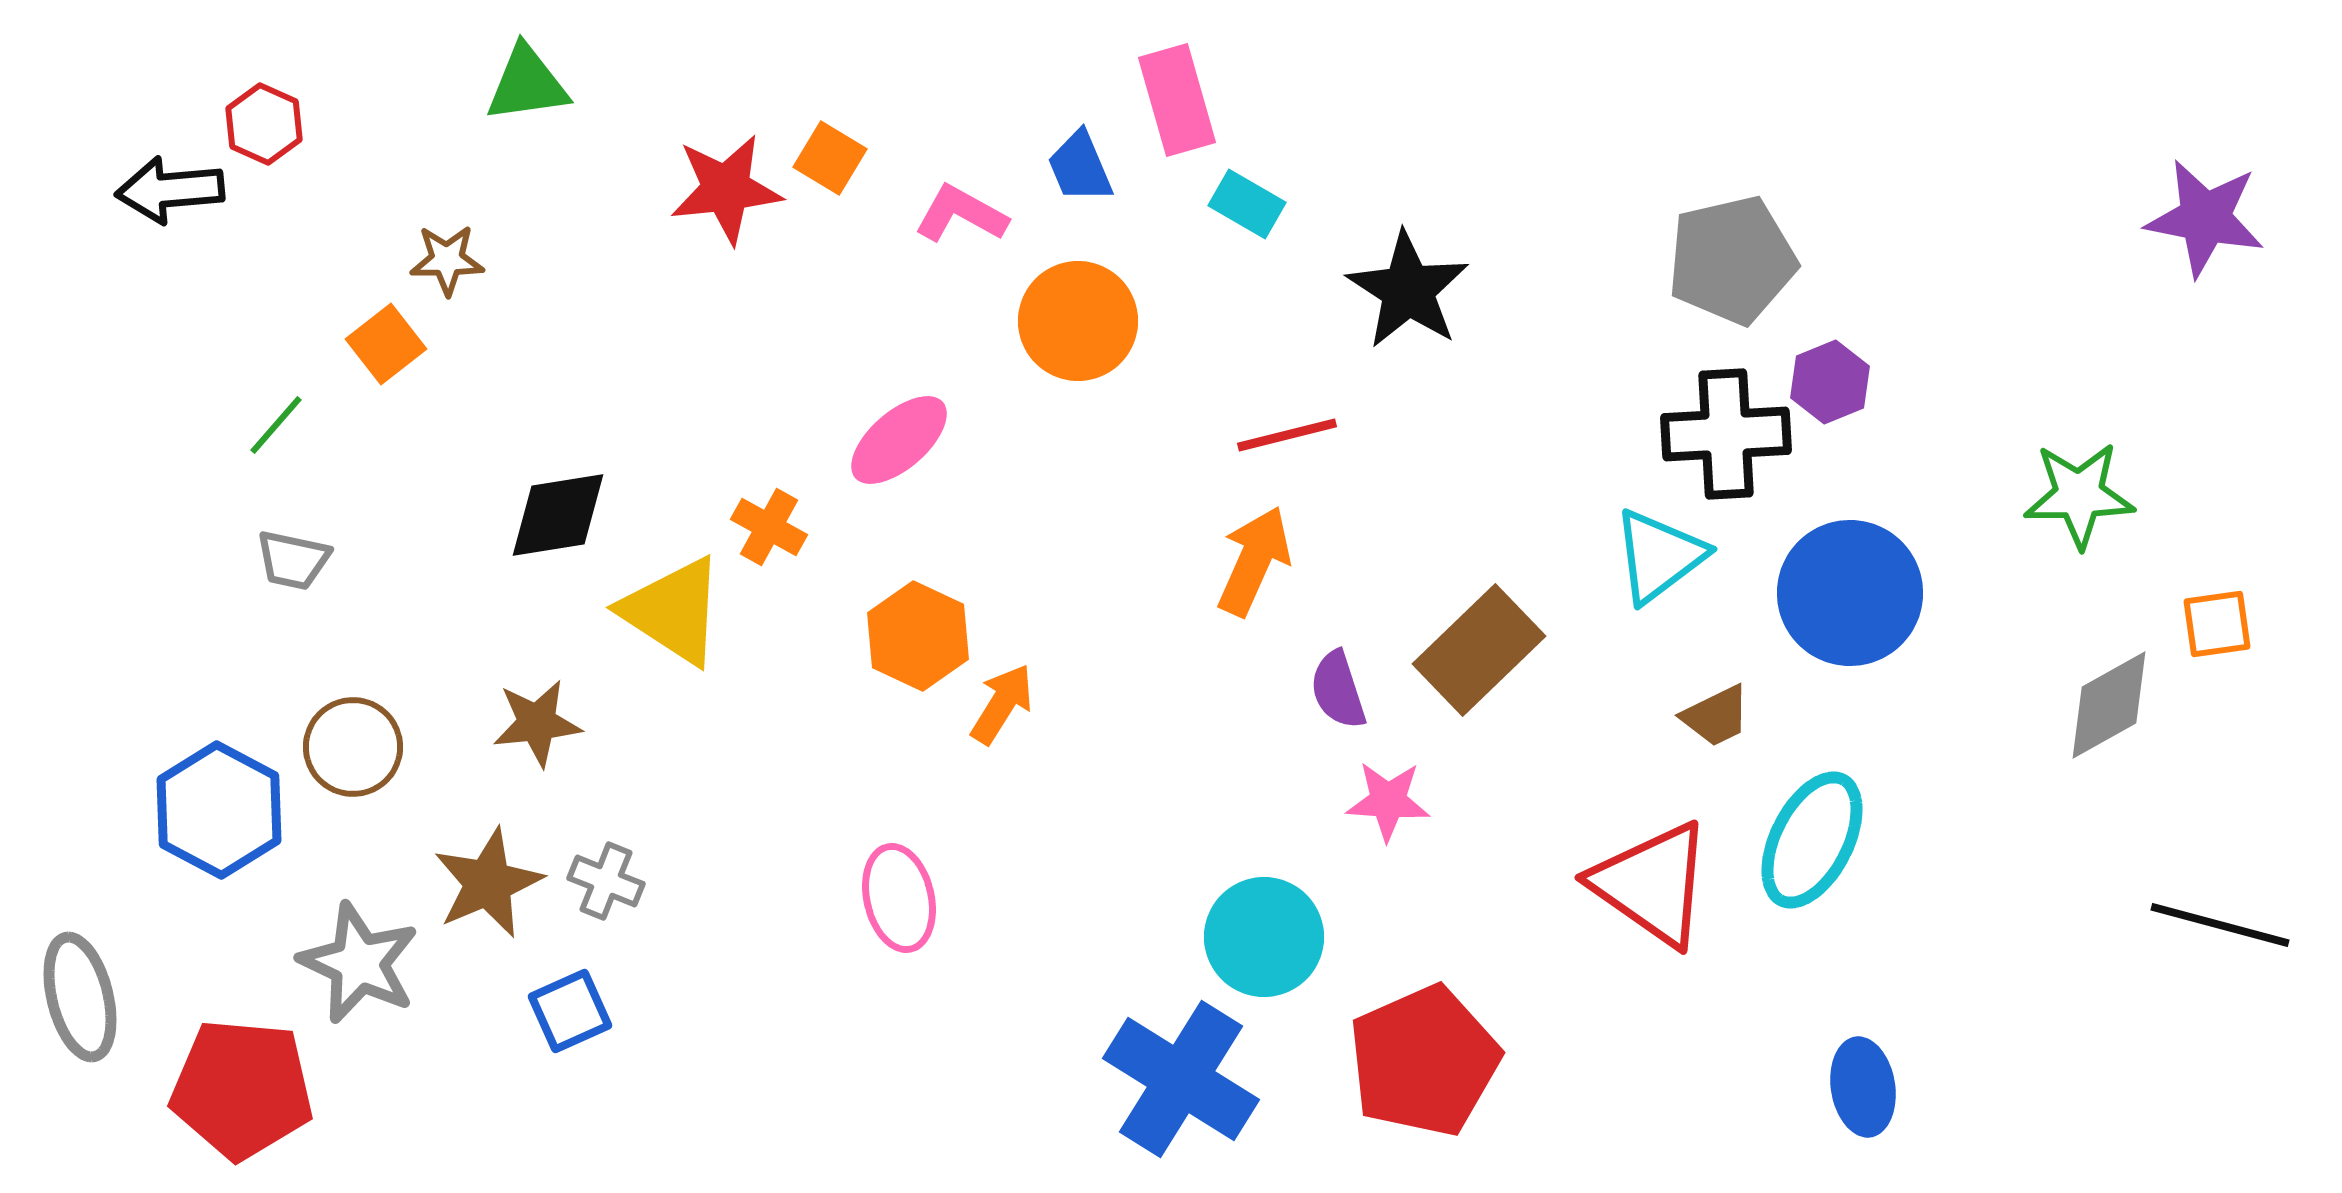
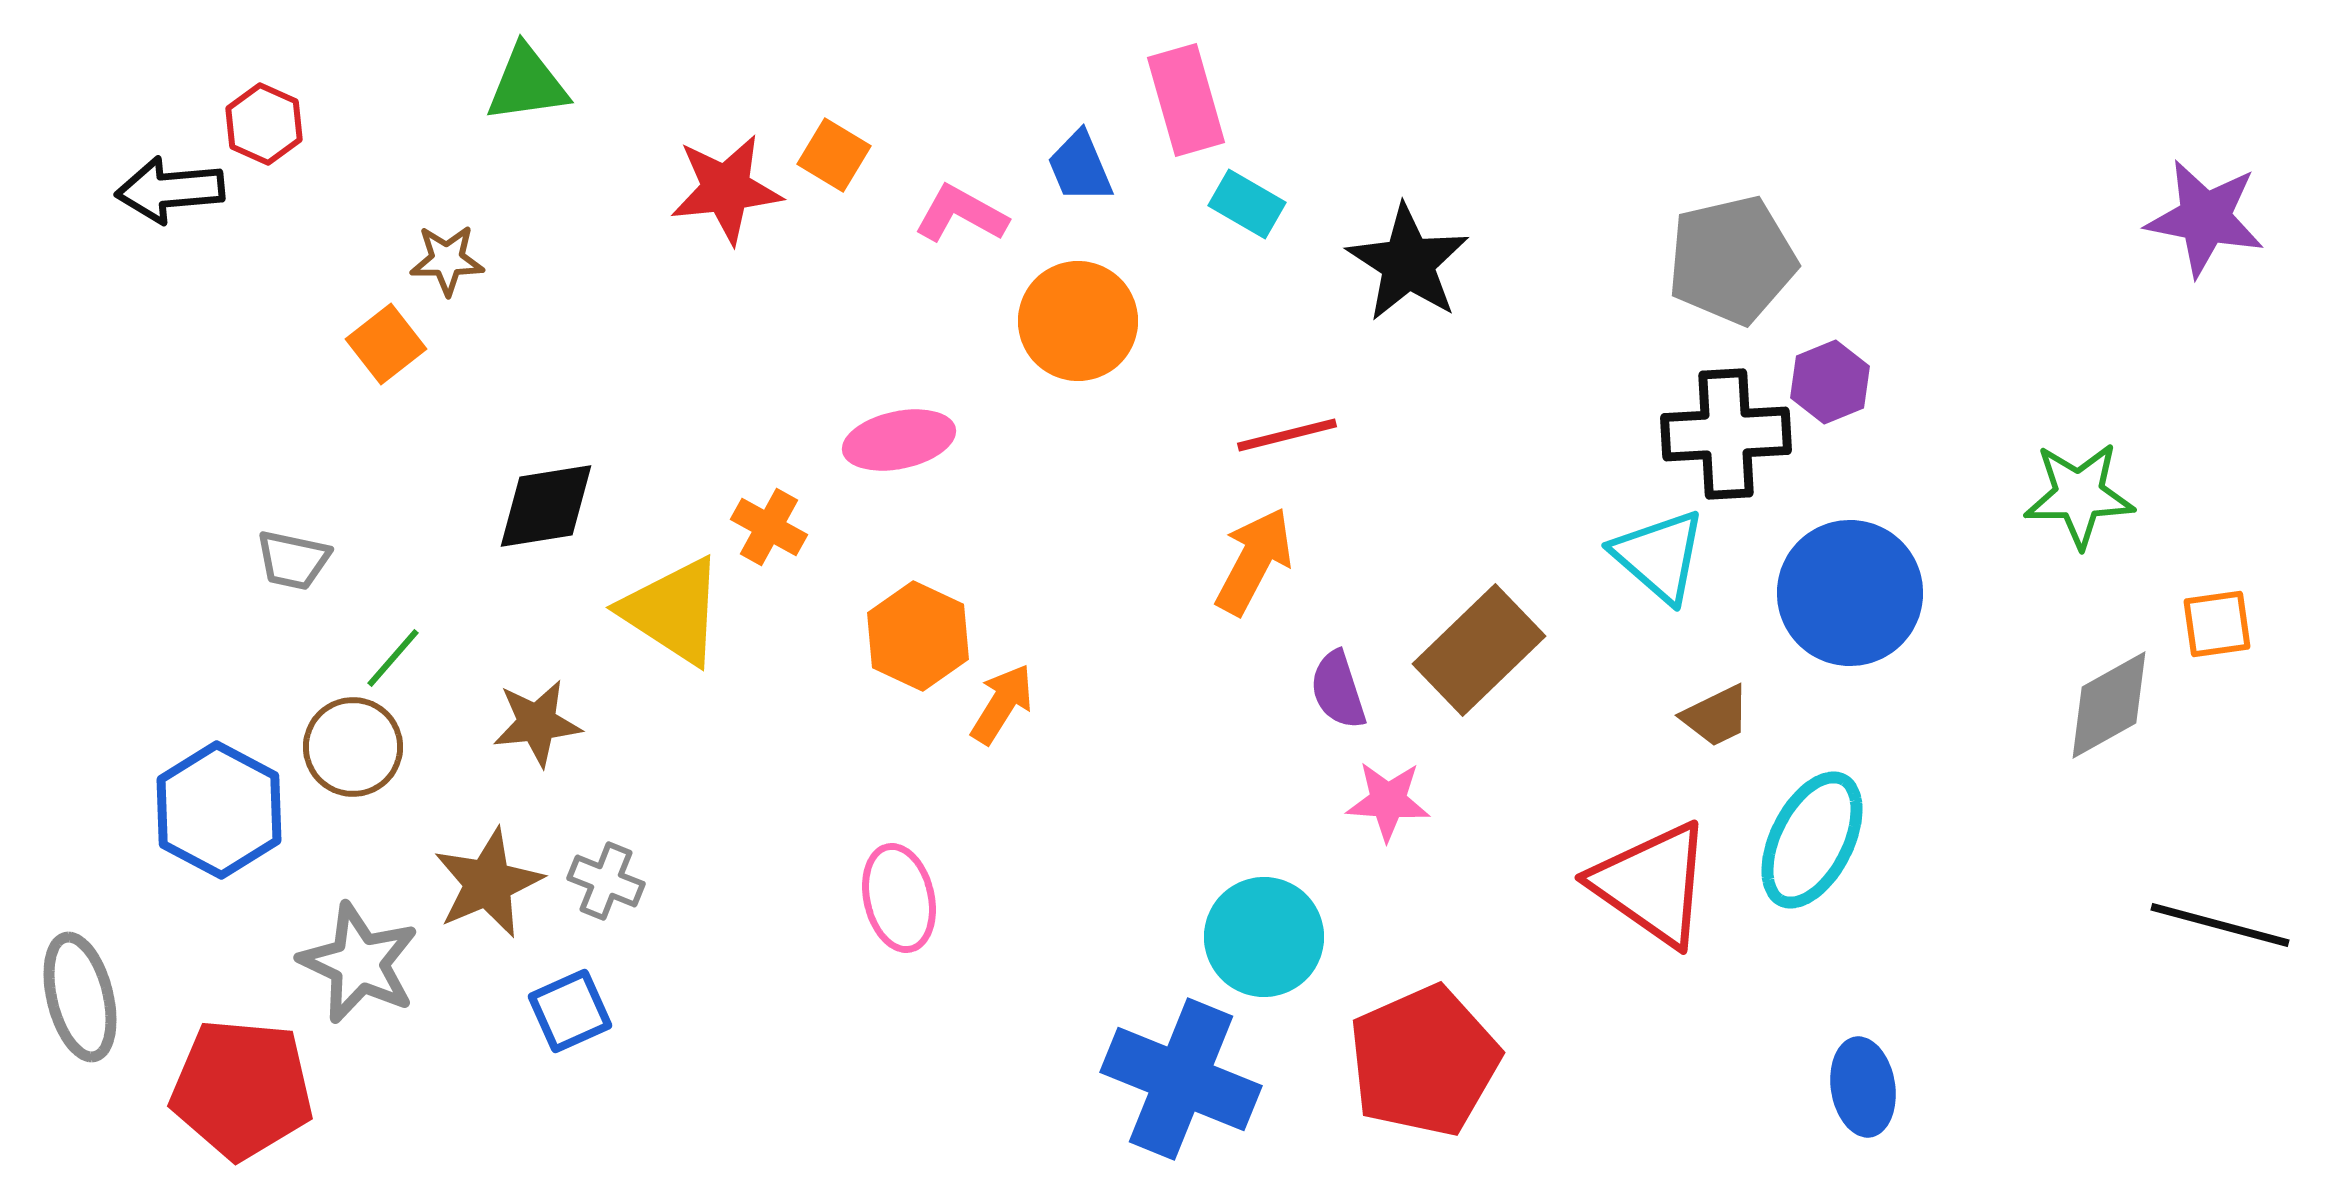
pink rectangle at (1177, 100): moved 9 px right
orange square at (830, 158): moved 4 px right, 3 px up
black star at (1408, 290): moved 27 px up
green line at (276, 425): moved 117 px right, 233 px down
pink ellipse at (899, 440): rotated 29 degrees clockwise
black diamond at (558, 515): moved 12 px left, 9 px up
cyan triangle at (1659, 556): rotated 42 degrees counterclockwise
orange arrow at (1254, 561): rotated 4 degrees clockwise
blue cross at (1181, 1079): rotated 10 degrees counterclockwise
